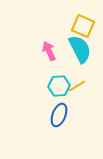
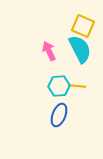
yellow line: rotated 36 degrees clockwise
